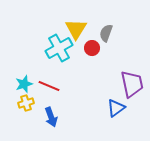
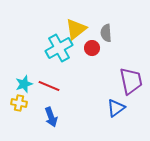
yellow triangle: rotated 20 degrees clockwise
gray semicircle: rotated 24 degrees counterclockwise
purple trapezoid: moved 1 px left, 3 px up
yellow cross: moved 7 px left; rotated 28 degrees clockwise
